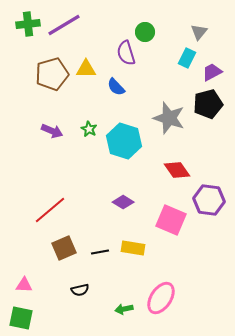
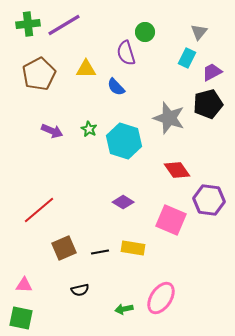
brown pentagon: moved 13 px left; rotated 12 degrees counterclockwise
red line: moved 11 px left
